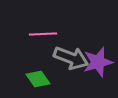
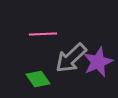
gray arrow: rotated 116 degrees clockwise
purple star: rotated 8 degrees counterclockwise
